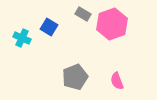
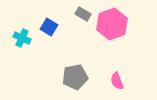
gray pentagon: rotated 10 degrees clockwise
